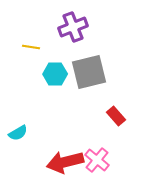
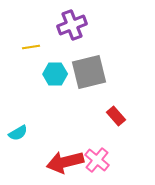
purple cross: moved 1 px left, 2 px up
yellow line: rotated 18 degrees counterclockwise
